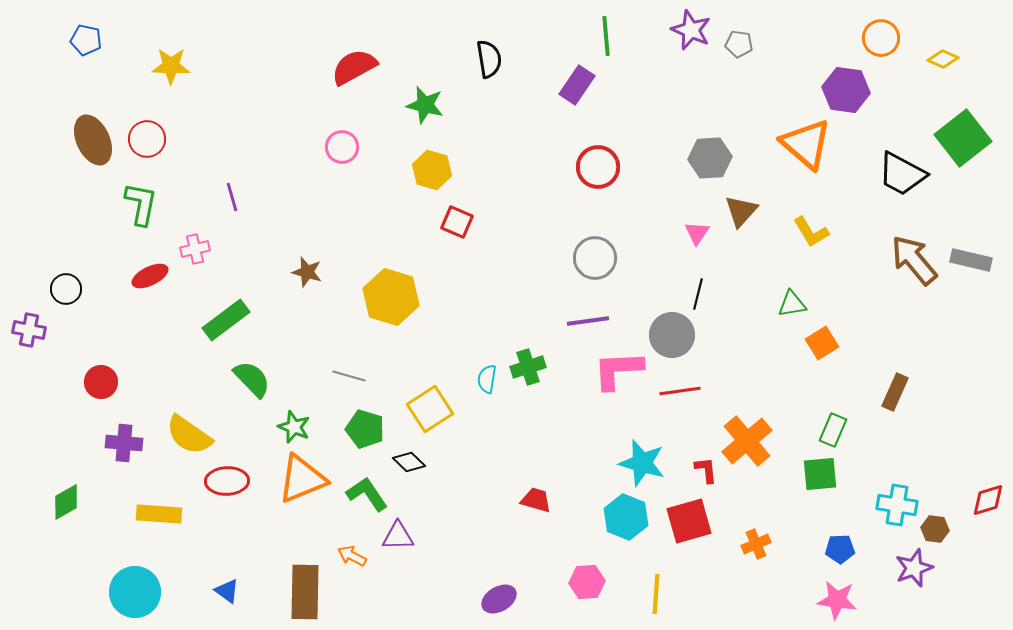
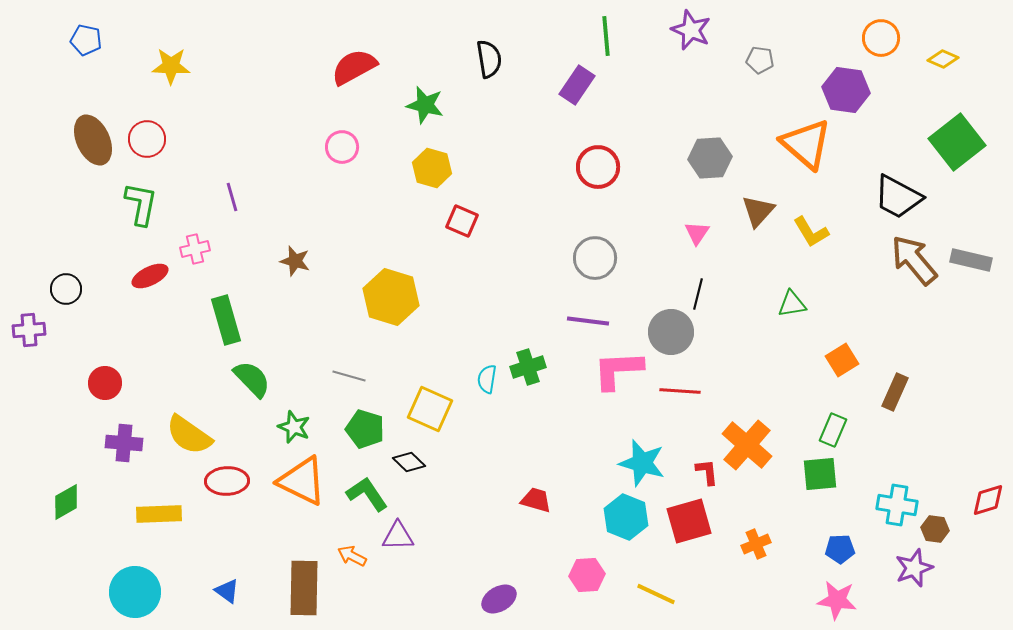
gray pentagon at (739, 44): moved 21 px right, 16 px down
green square at (963, 138): moved 6 px left, 4 px down
yellow hexagon at (432, 170): moved 2 px up
black trapezoid at (902, 174): moved 4 px left, 23 px down
brown triangle at (741, 211): moved 17 px right
red square at (457, 222): moved 5 px right, 1 px up
brown star at (307, 272): moved 12 px left, 11 px up
green rectangle at (226, 320): rotated 69 degrees counterclockwise
purple line at (588, 321): rotated 15 degrees clockwise
purple cross at (29, 330): rotated 16 degrees counterclockwise
gray circle at (672, 335): moved 1 px left, 3 px up
orange square at (822, 343): moved 20 px right, 17 px down
red circle at (101, 382): moved 4 px right, 1 px down
red line at (680, 391): rotated 12 degrees clockwise
yellow square at (430, 409): rotated 33 degrees counterclockwise
orange cross at (747, 441): moved 4 px down; rotated 9 degrees counterclockwise
red L-shape at (706, 470): moved 1 px right, 2 px down
orange triangle at (302, 479): moved 2 px down; rotated 48 degrees clockwise
yellow rectangle at (159, 514): rotated 6 degrees counterclockwise
pink hexagon at (587, 582): moved 7 px up
brown rectangle at (305, 592): moved 1 px left, 4 px up
yellow line at (656, 594): rotated 69 degrees counterclockwise
